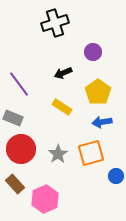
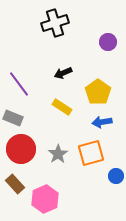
purple circle: moved 15 px right, 10 px up
